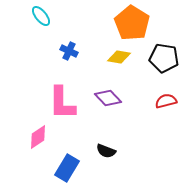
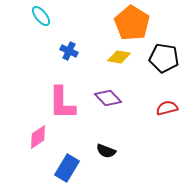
red semicircle: moved 1 px right, 7 px down
